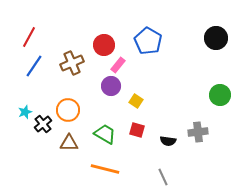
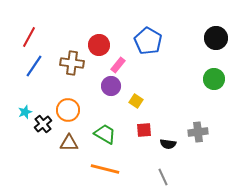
red circle: moved 5 px left
brown cross: rotated 30 degrees clockwise
green circle: moved 6 px left, 16 px up
red square: moved 7 px right; rotated 21 degrees counterclockwise
black semicircle: moved 3 px down
